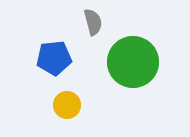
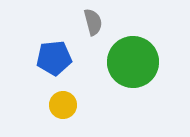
yellow circle: moved 4 px left
